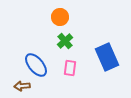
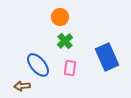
blue ellipse: moved 2 px right
